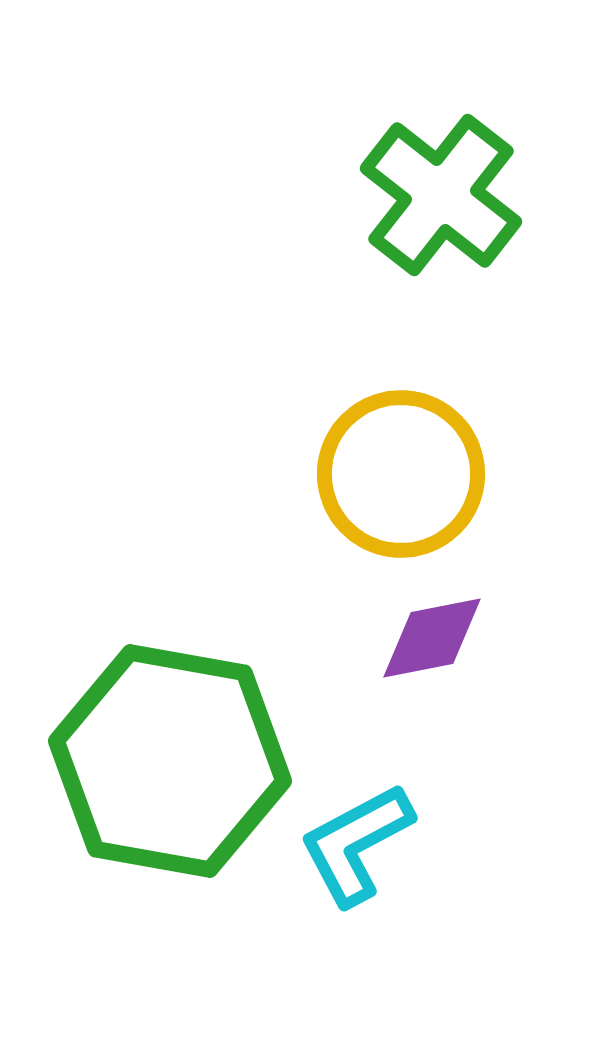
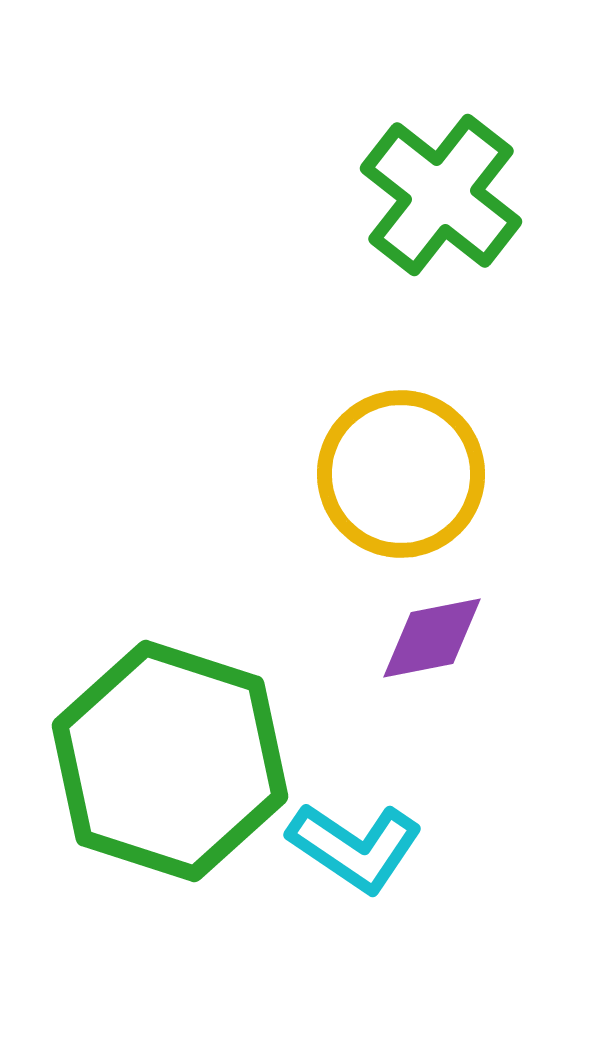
green hexagon: rotated 8 degrees clockwise
cyan L-shape: moved 1 px left, 3 px down; rotated 118 degrees counterclockwise
